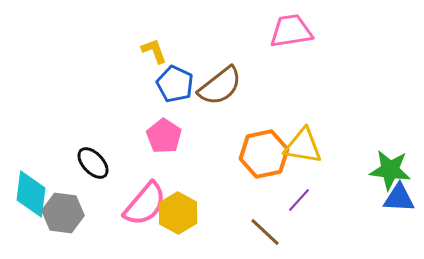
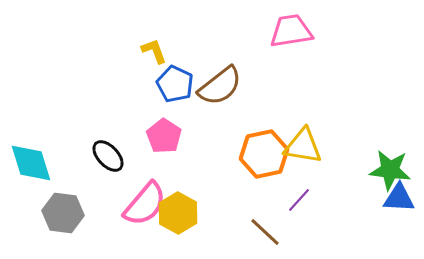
black ellipse: moved 15 px right, 7 px up
cyan diamond: moved 31 px up; rotated 24 degrees counterclockwise
